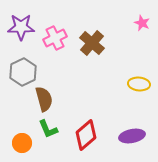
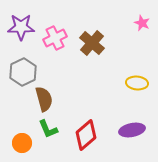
yellow ellipse: moved 2 px left, 1 px up
purple ellipse: moved 6 px up
